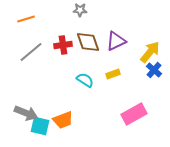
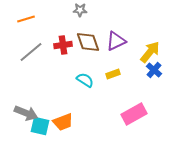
orange trapezoid: moved 2 px down
